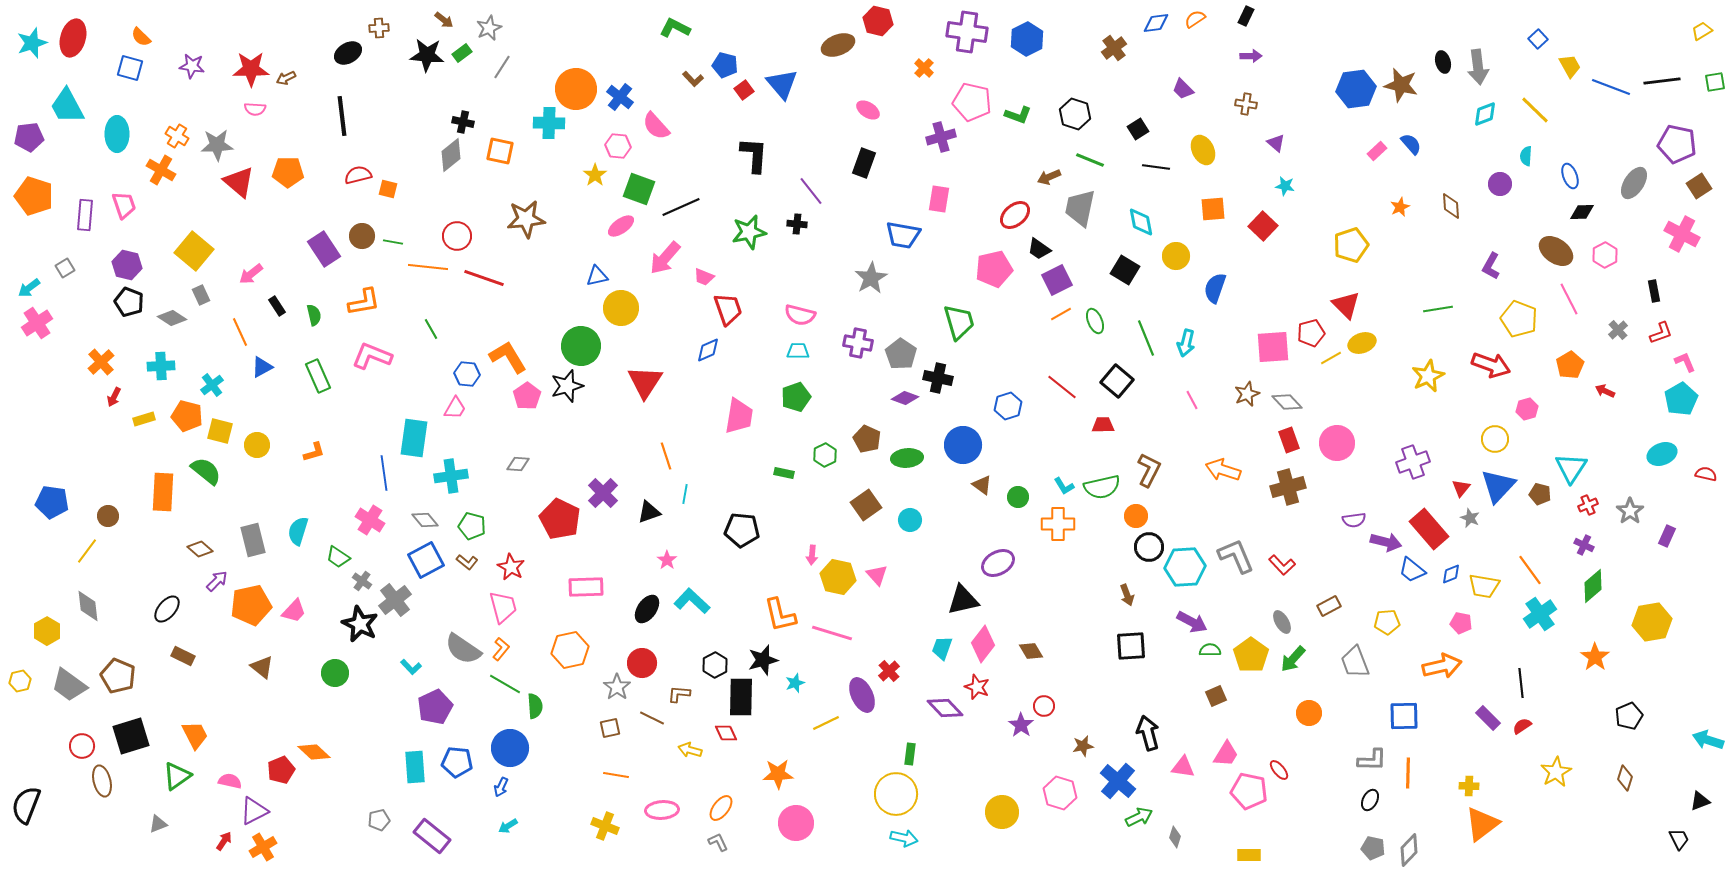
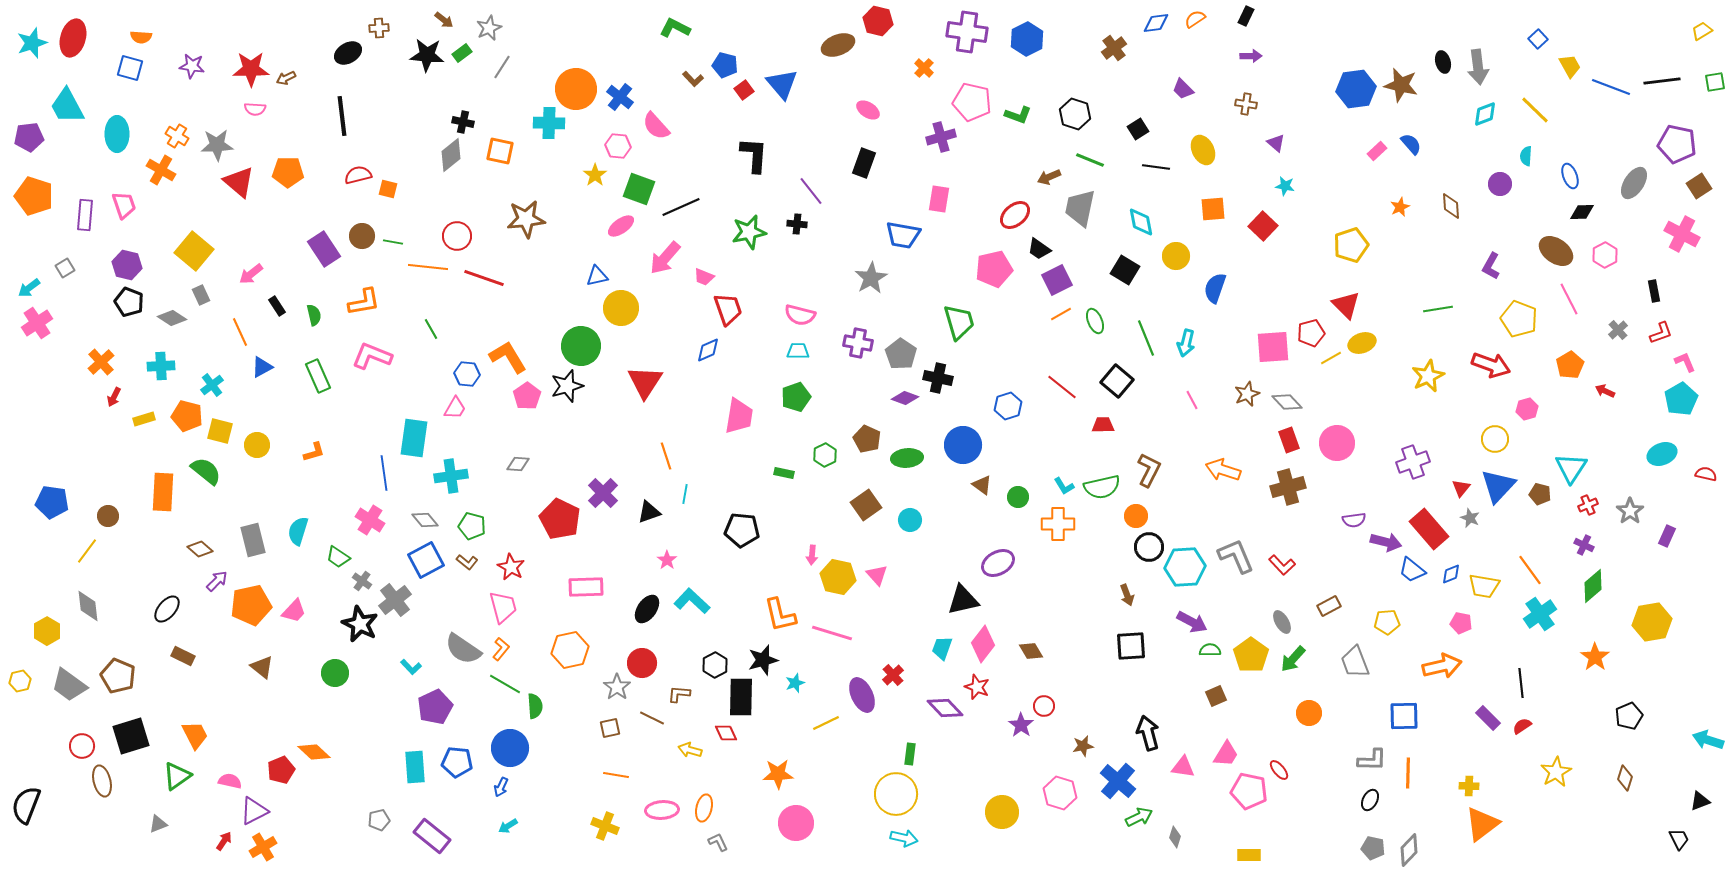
orange semicircle at (141, 37): rotated 40 degrees counterclockwise
red cross at (889, 671): moved 4 px right, 4 px down
orange ellipse at (721, 808): moved 17 px left; rotated 24 degrees counterclockwise
